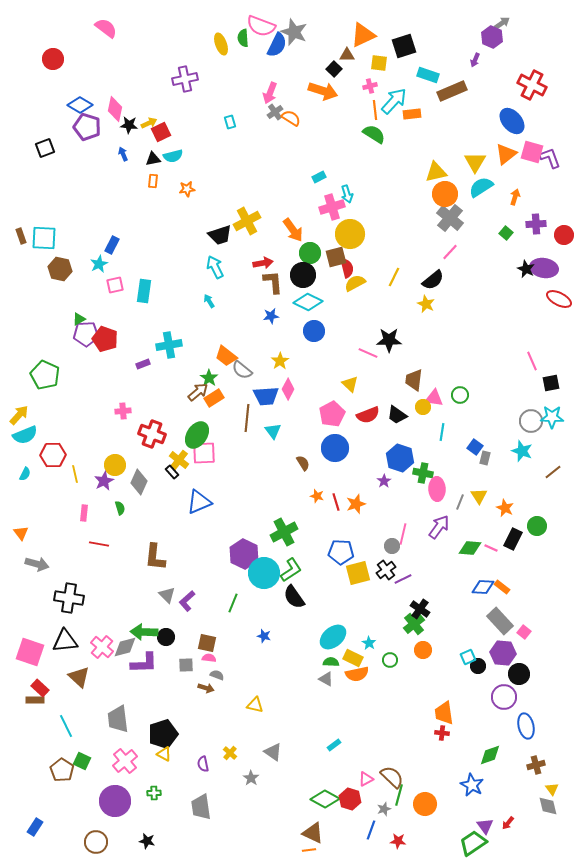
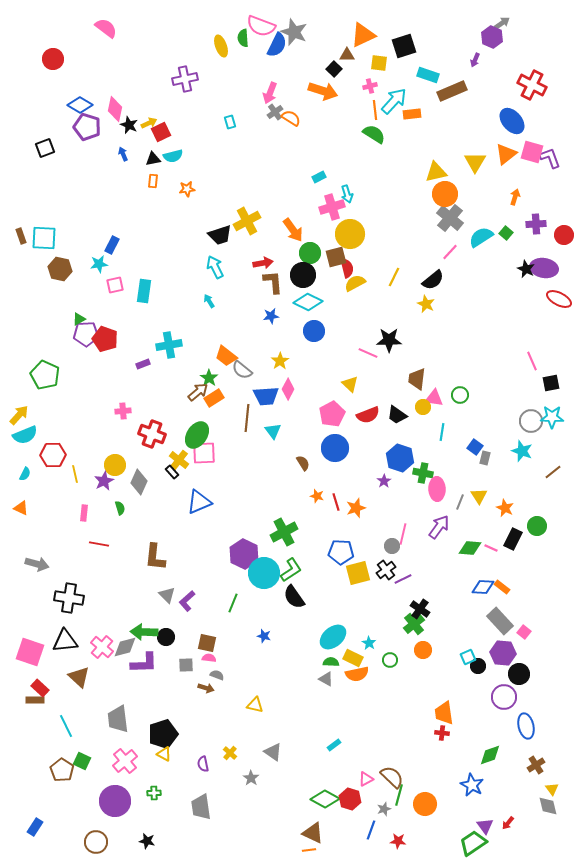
yellow ellipse at (221, 44): moved 2 px down
black star at (129, 125): rotated 18 degrees clockwise
cyan semicircle at (481, 187): moved 50 px down
cyan star at (99, 264): rotated 18 degrees clockwise
brown trapezoid at (414, 380): moved 3 px right, 1 px up
orange star at (356, 504): moved 4 px down
orange triangle at (21, 533): moved 25 px up; rotated 28 degrees counterclockwise
brown cross at (536, 765): rotated 18 degrees counterclockwise
